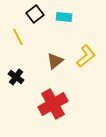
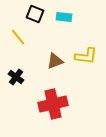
black square: rotated 30 degrees counterclockwise
yellow line: rotated 12 degrees counterclockwise
yellow L-shape: rotated 45 degrees clockwise
brown triangle: rotated 18 degrees clockwise
red cross: rotated 16 degrees clockwise
